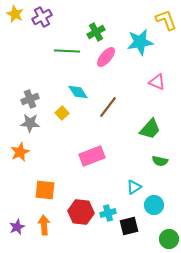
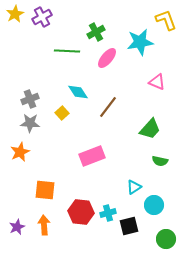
yellow star: rotated 18 degrees clockwise
pink ellipse: moved 1 px right, 1 px down
green circle: moved 3 px left
